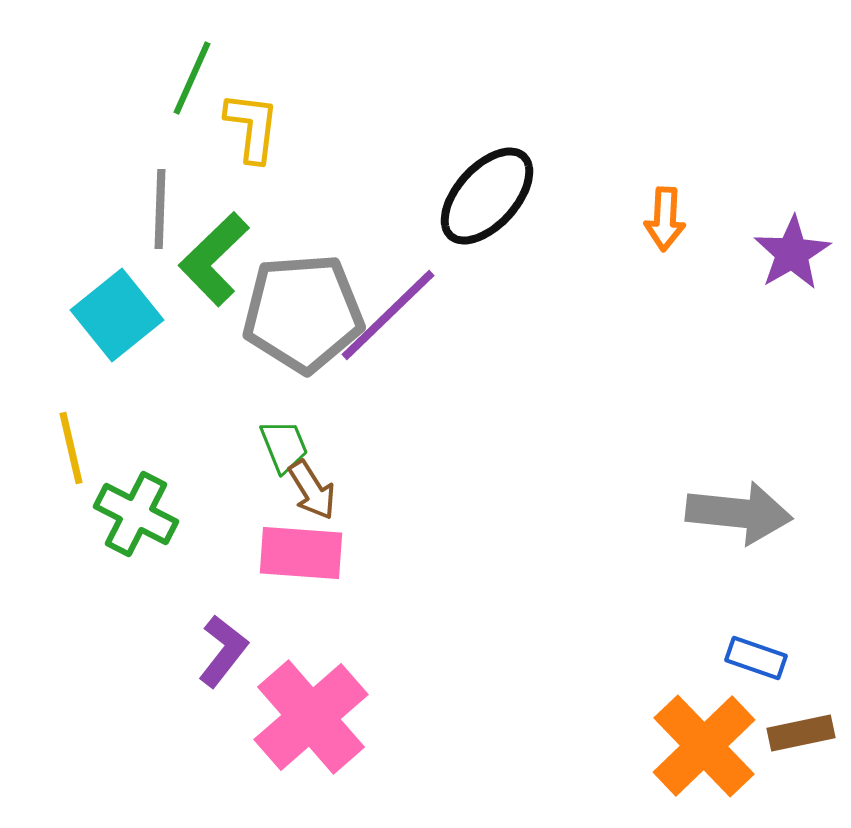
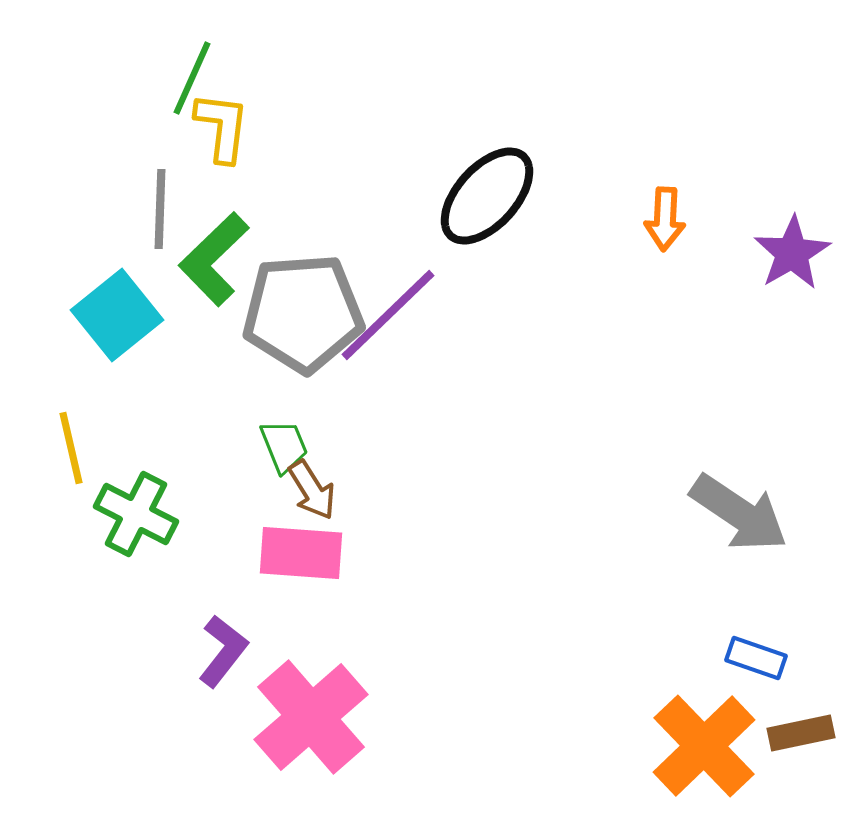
yellow L-shape: moved 30 px left
gray arrow: rotated 28 degrees clockwise
